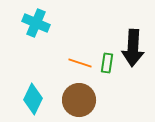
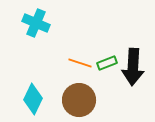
black arrow: moved 19 px down
green rectangle: rotated 60 degrees clockwise
